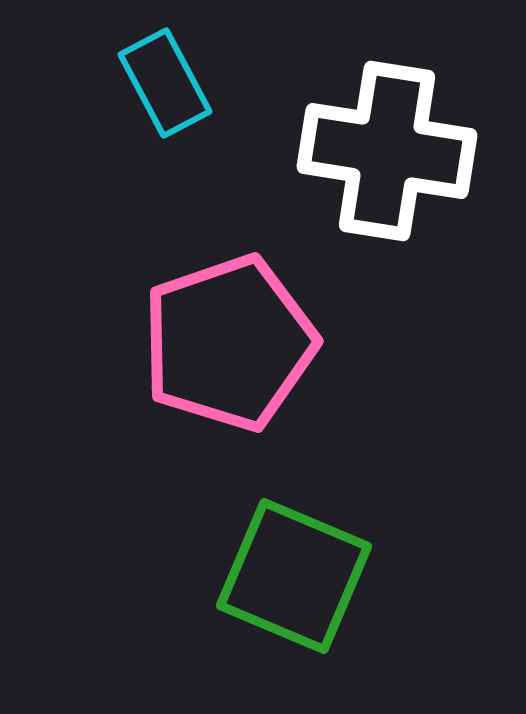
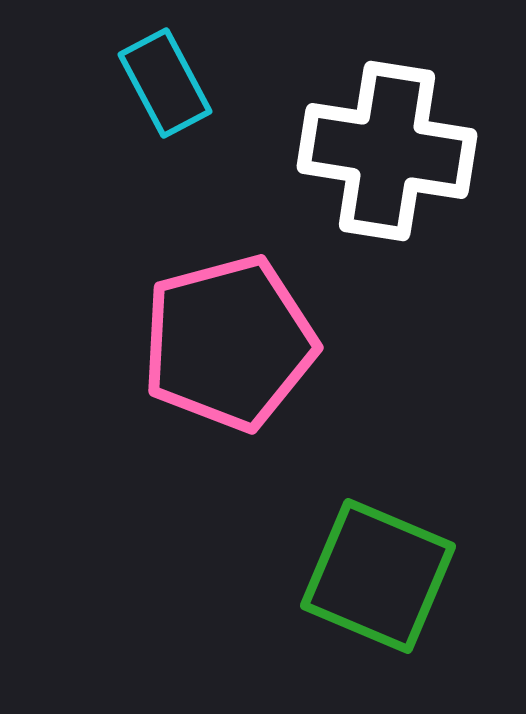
pink pentagon: rotated 4 degrees clockwise
green square: moved 84 px right
